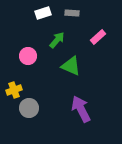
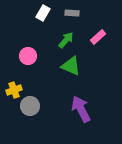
white rectangle: rotated 42 degrees counterclockwise
green arrow: moved 9 px right
gray circle: moved 1 px right, 2 px up
